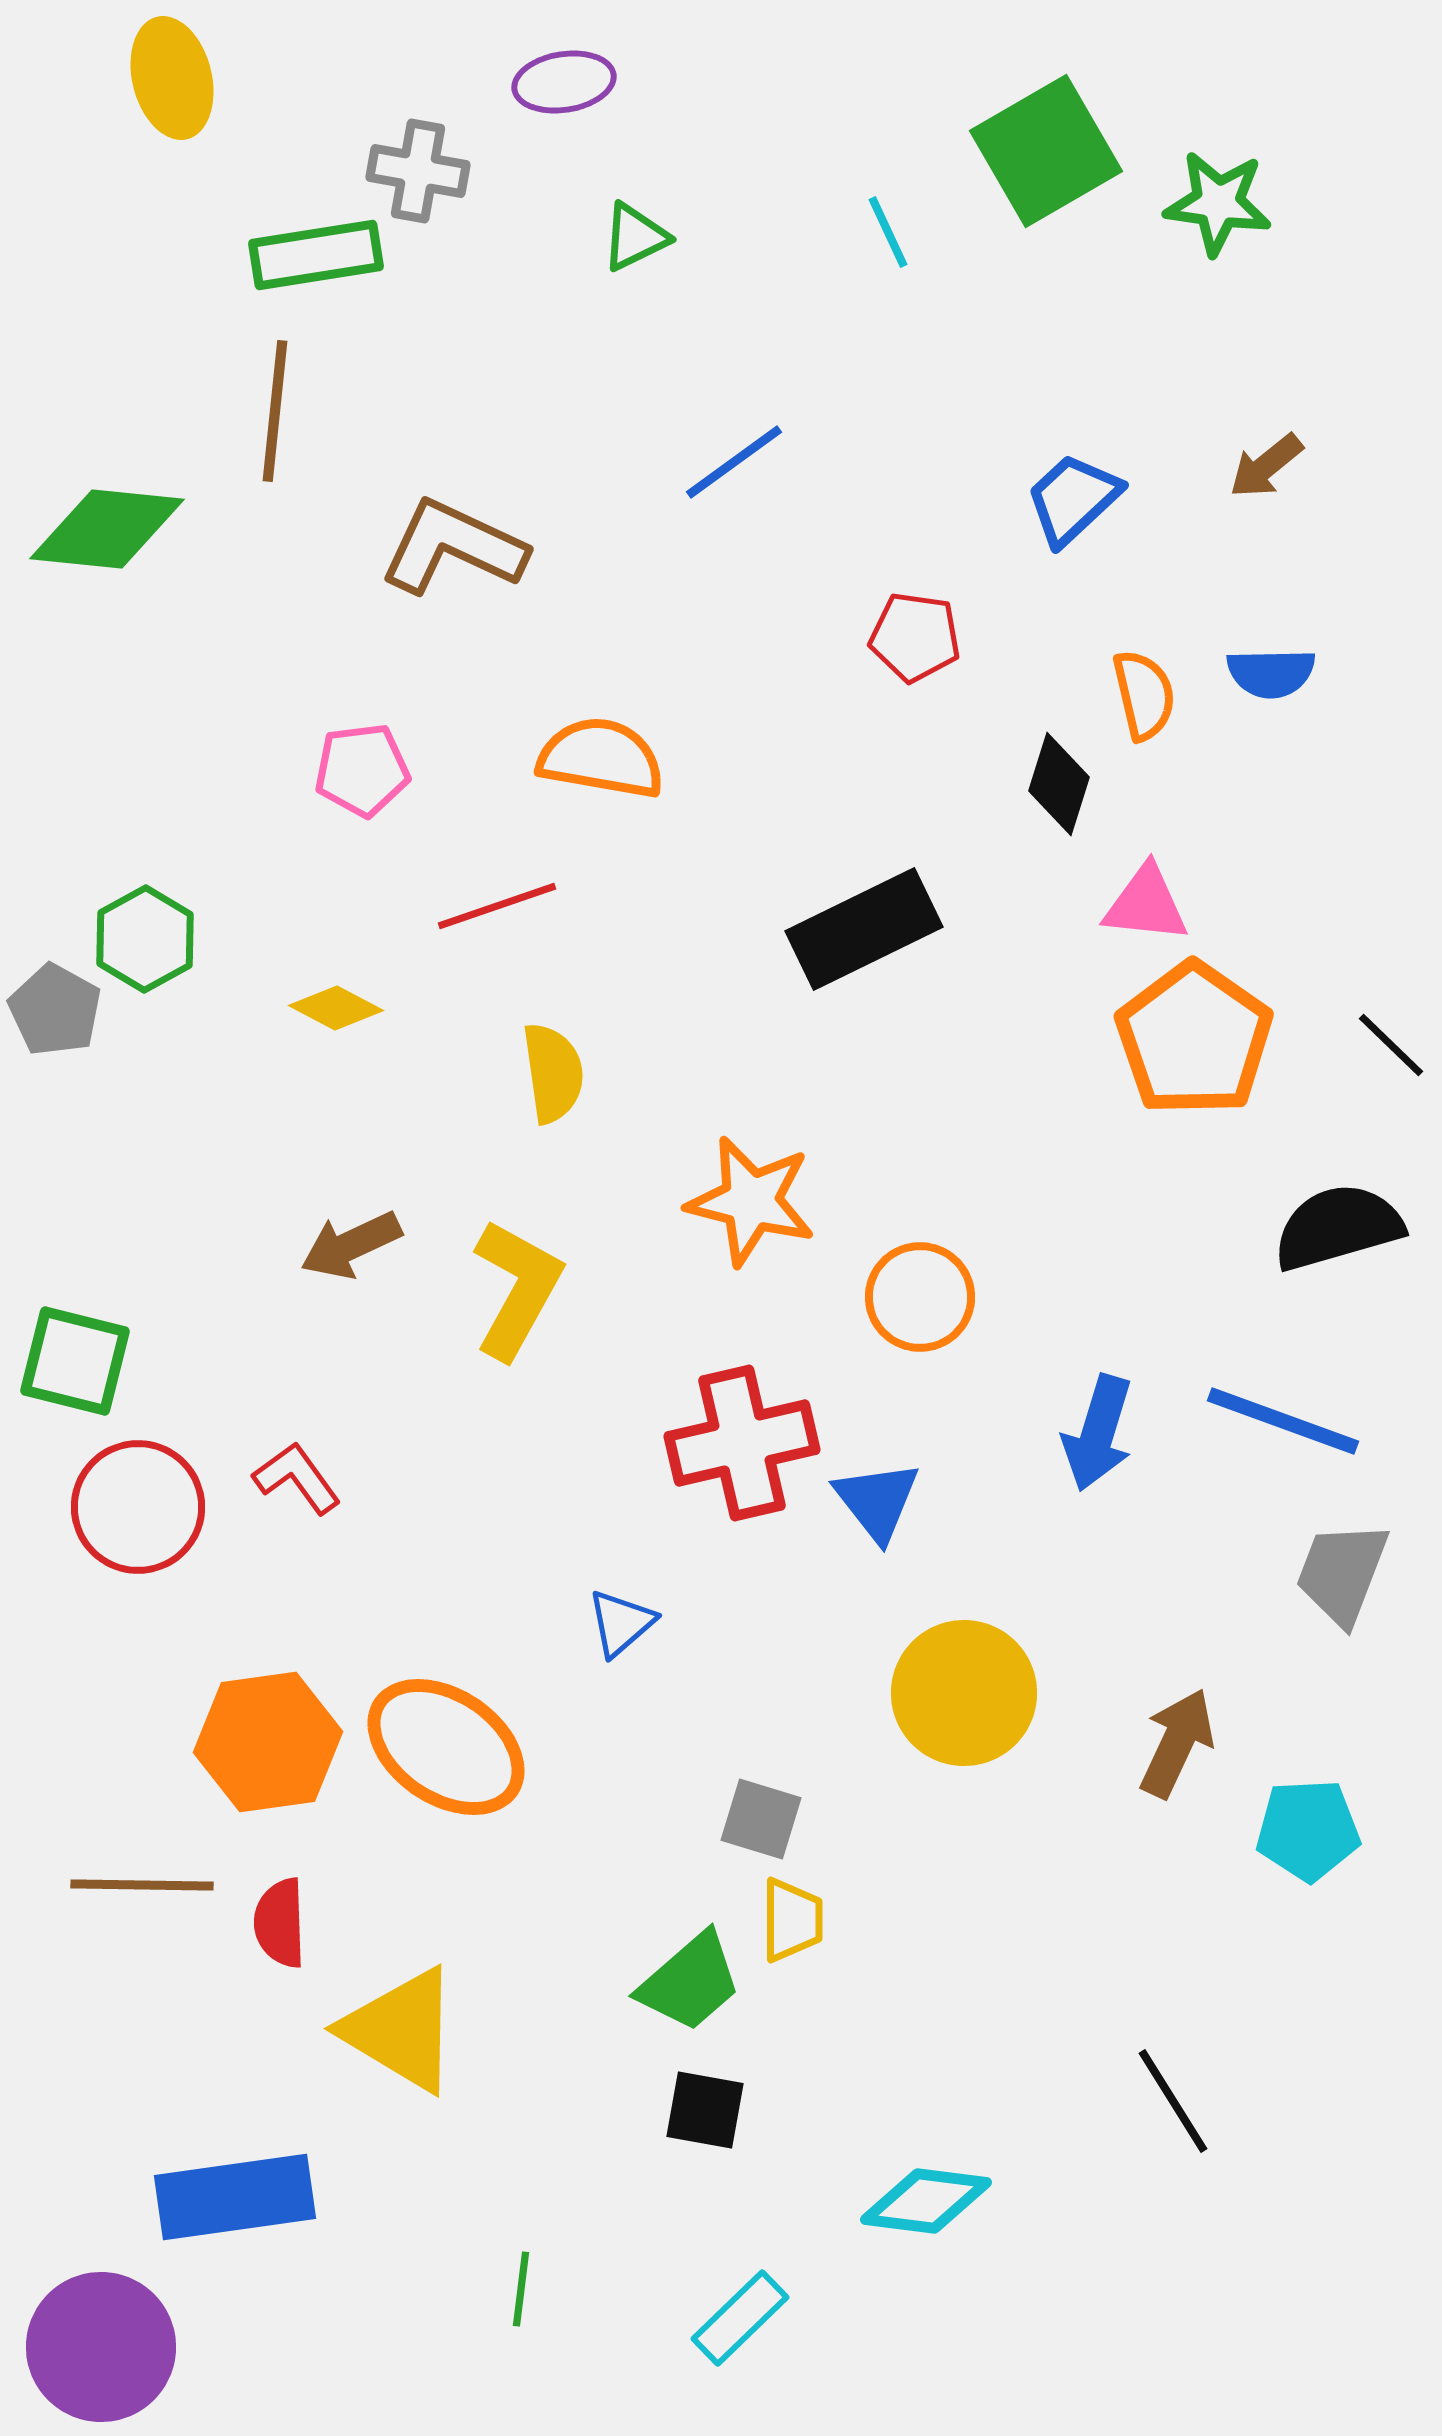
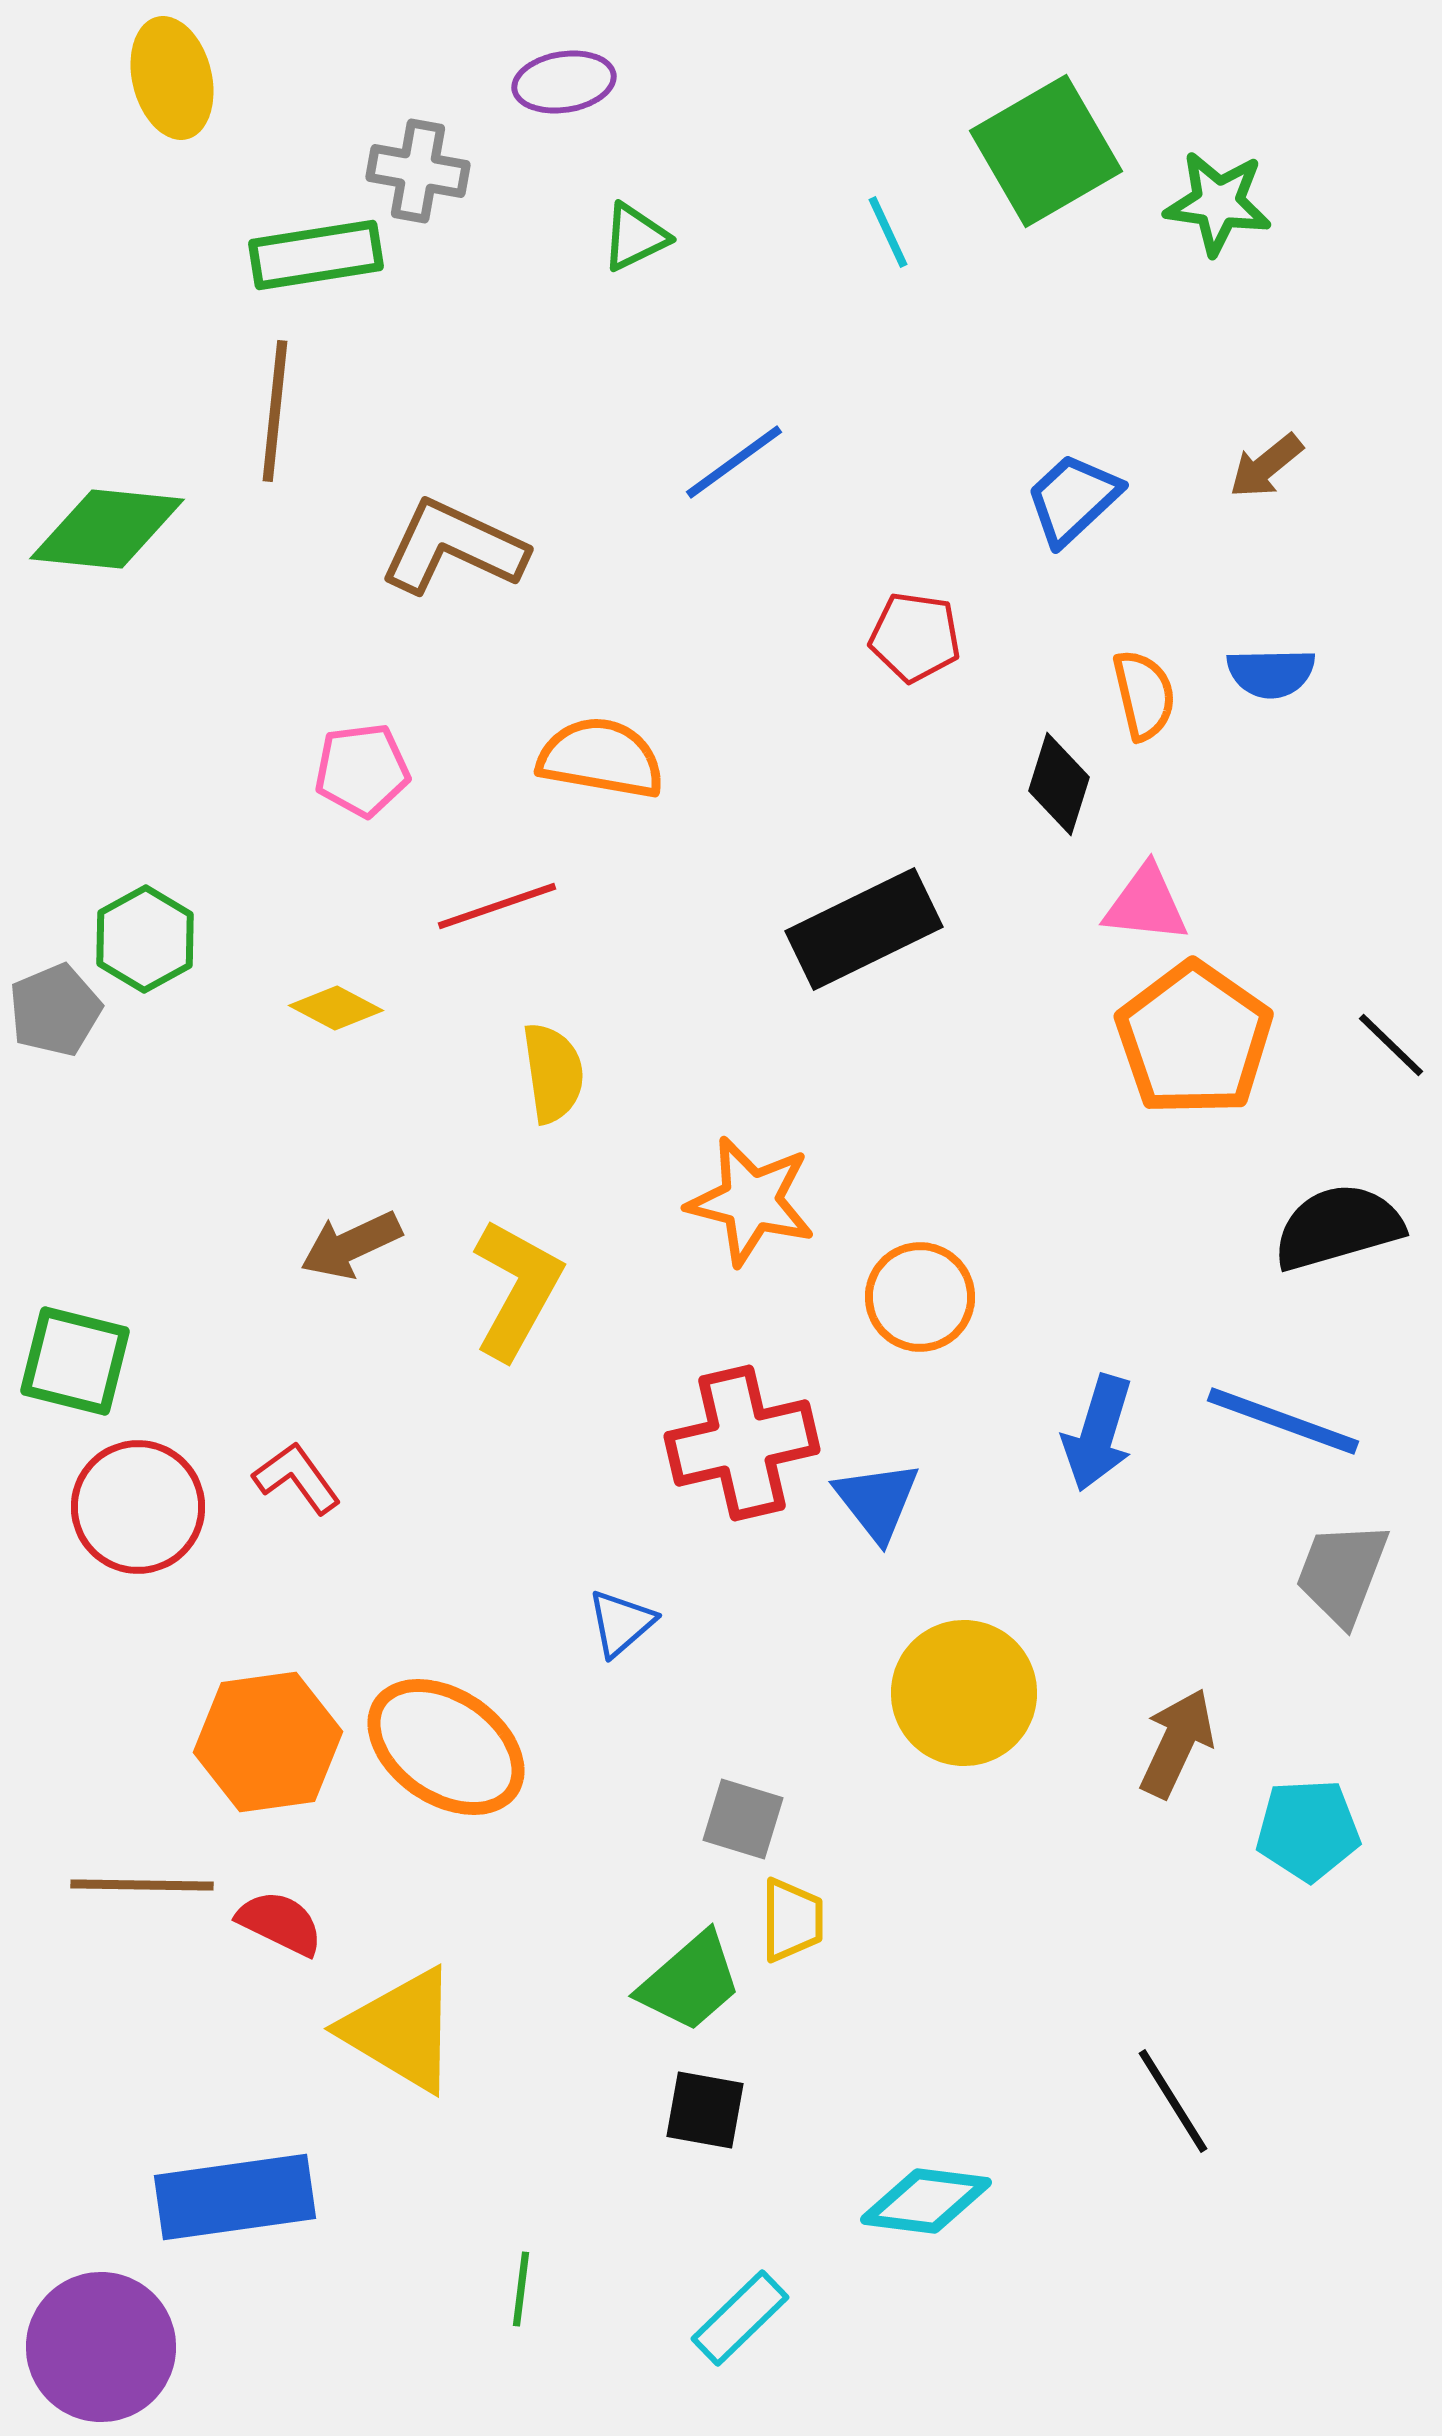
gray pentagon at (55, 1010): rotated 20 degrees clockwise
gray square at (761, 1819): moved 18 px left
red semicircle at (280, 1923): rotated 118 degrees clockwise
